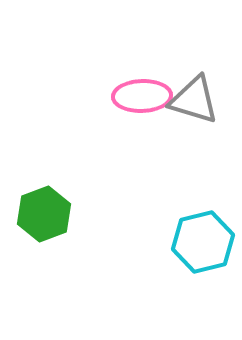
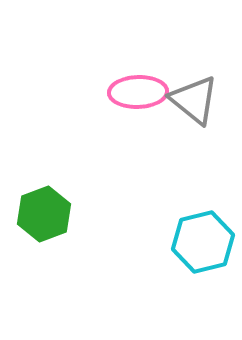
pink ellipse: moved 4 px left, 4 px up
gray triangle: rotated 22 degrees clockwise
